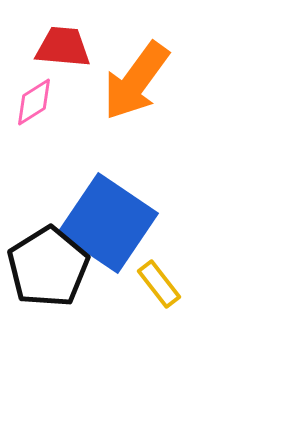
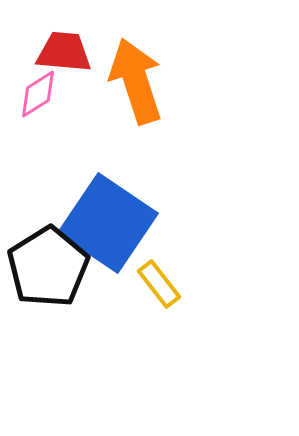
red trapezoid: moved 1 px right, 5 px down
orange arrow: rotated 126 degrees clockwise
pink diamond: moved 4 px right, 8 px up
